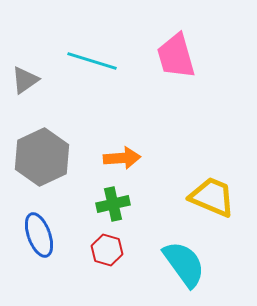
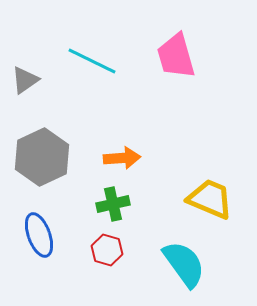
cyan line: rotated 9 degrees clockwise
yellow trapezoid: moved 2 px left, 2 px down
